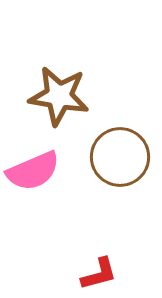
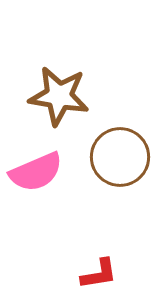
pink semicircle: moved 3 px right, 1 px down
red L-shape: rotated 6 degrees clockwise
